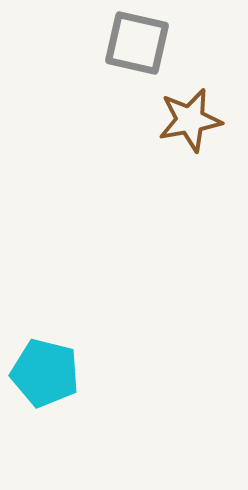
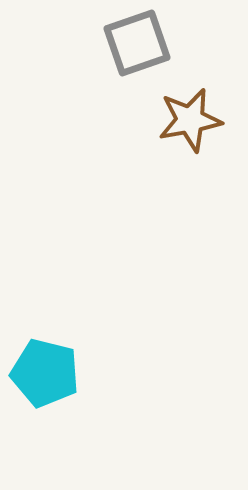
gray square: rotated 32 degrees counterclockwise
